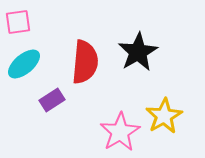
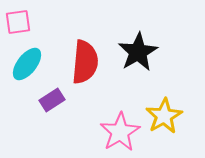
cyan ellipse: moved 3 px right; rotated 12 degrees counterclockwise
